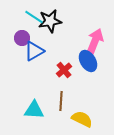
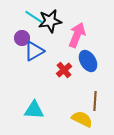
pink arrow: moved 18 px left, 6 px up
brown line: moved 34 px right
